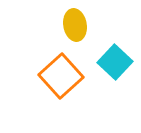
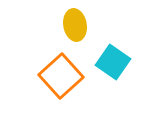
cyan square: moved 2 px left; rotated 8 degrees counterclockwise
